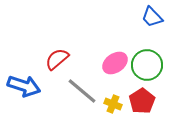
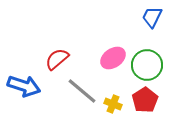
blue trapezoid: rotated 70 degrees clockwise
pink ellipse: moved 2 px left, 5 px up
red pentagon: moved 3 px right, 1 px up
